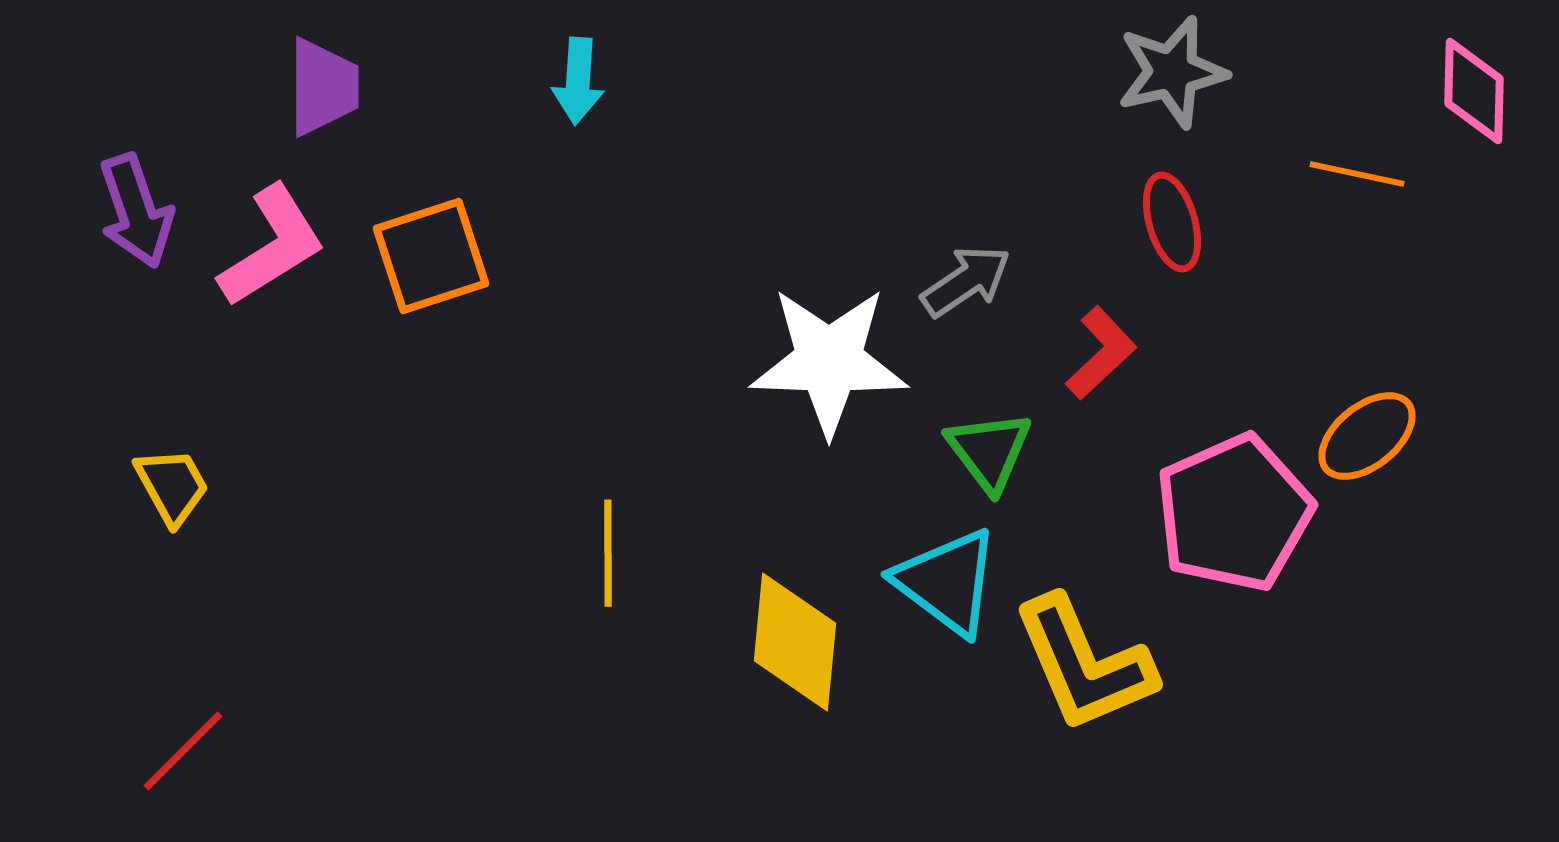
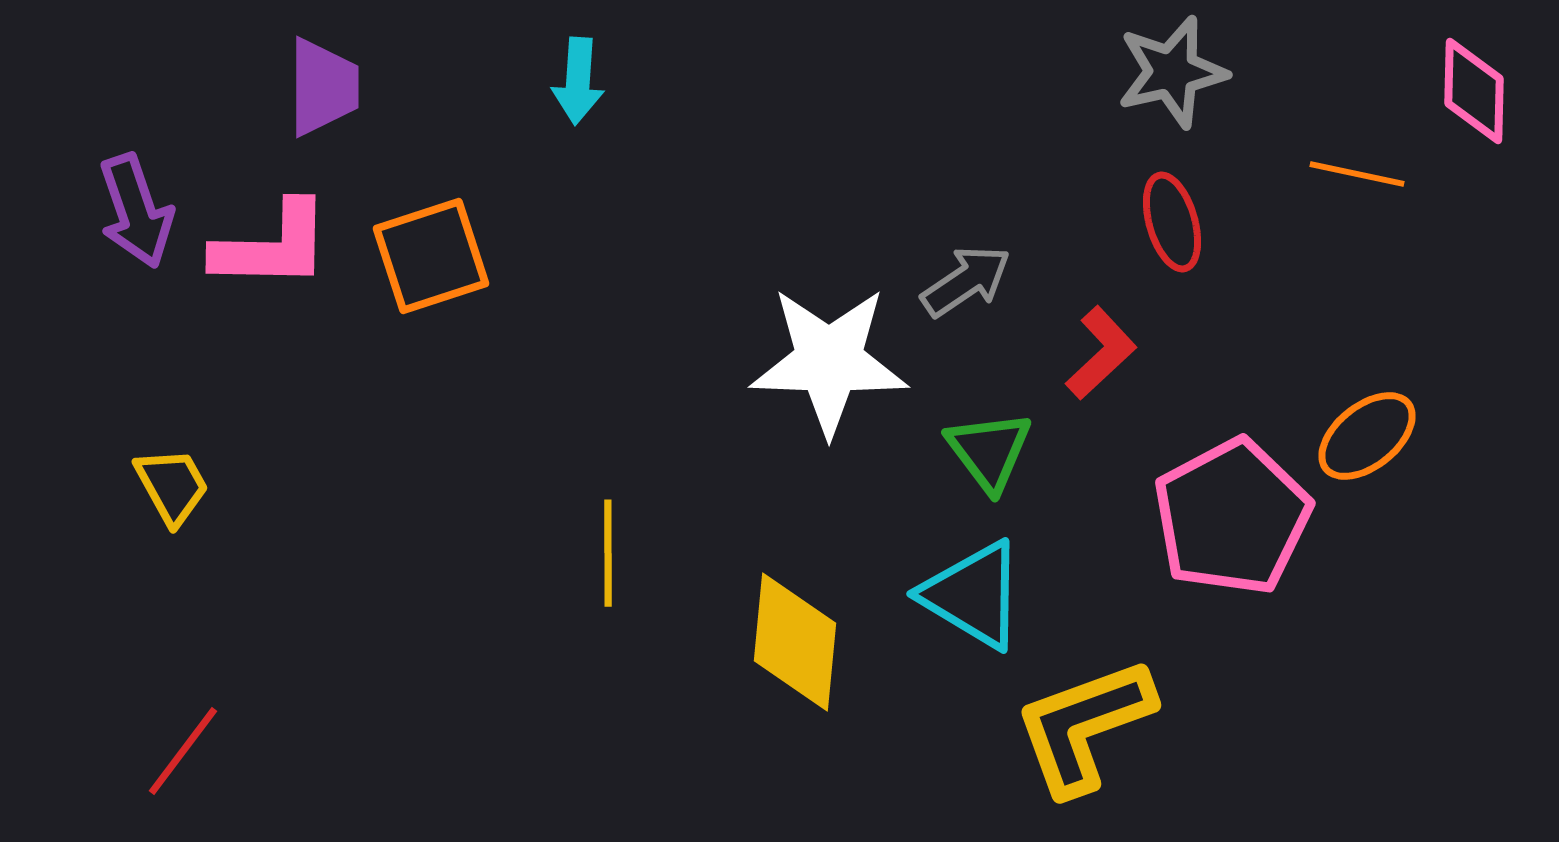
pink L-shape: rotated 33 degrees clockwise
pink pentagon: moved 2 px left, 4 px down; rotated 4 degrees counterclockwise
cyan triangle: moved 26 px right, 13 px down; rotated 6 degrees counterclockwise
yellow L-shape: moved 62 px down; rotated 93 degrees clockwise
red line: rotated 8 degrees counterclockwise
